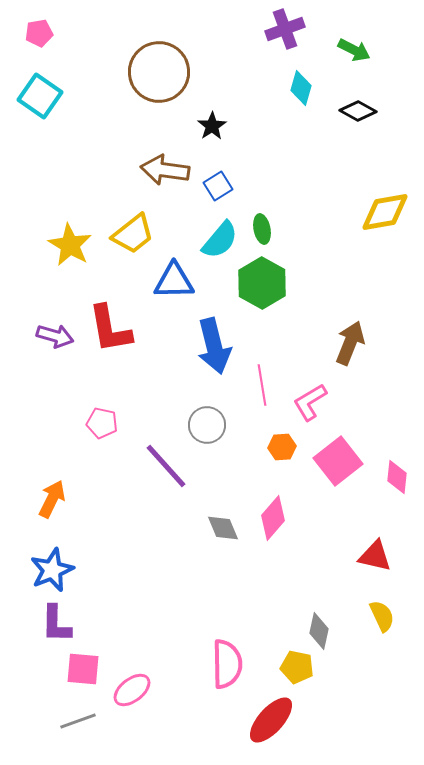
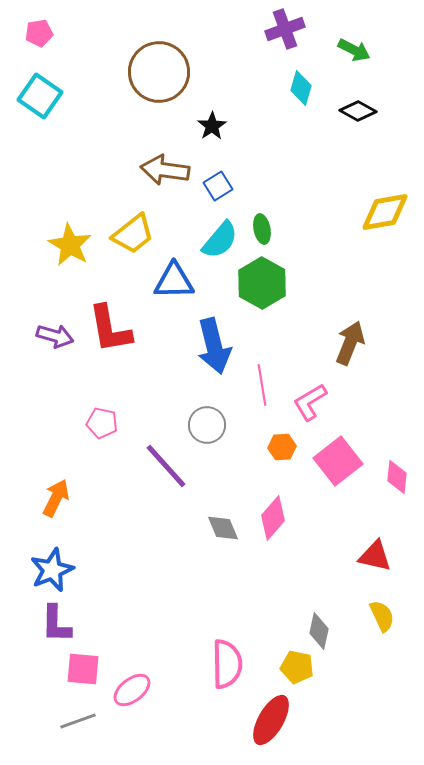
orange arrow at (52, 499): moved 4 px right, 1 px up
red ellipse at (271, 720): rotated 12 degrees counterclockwise
